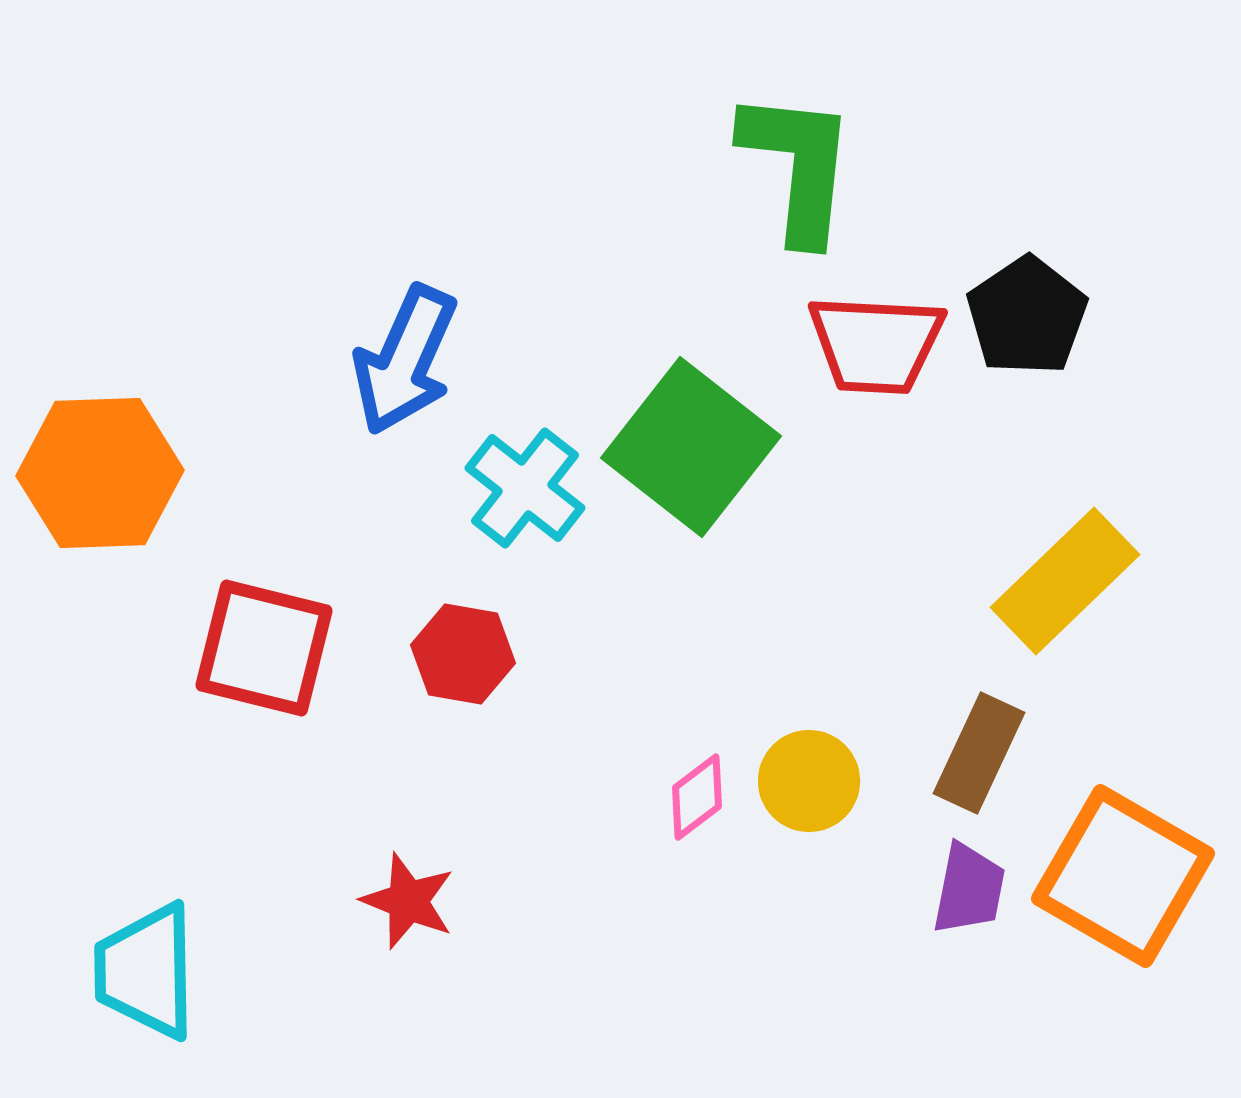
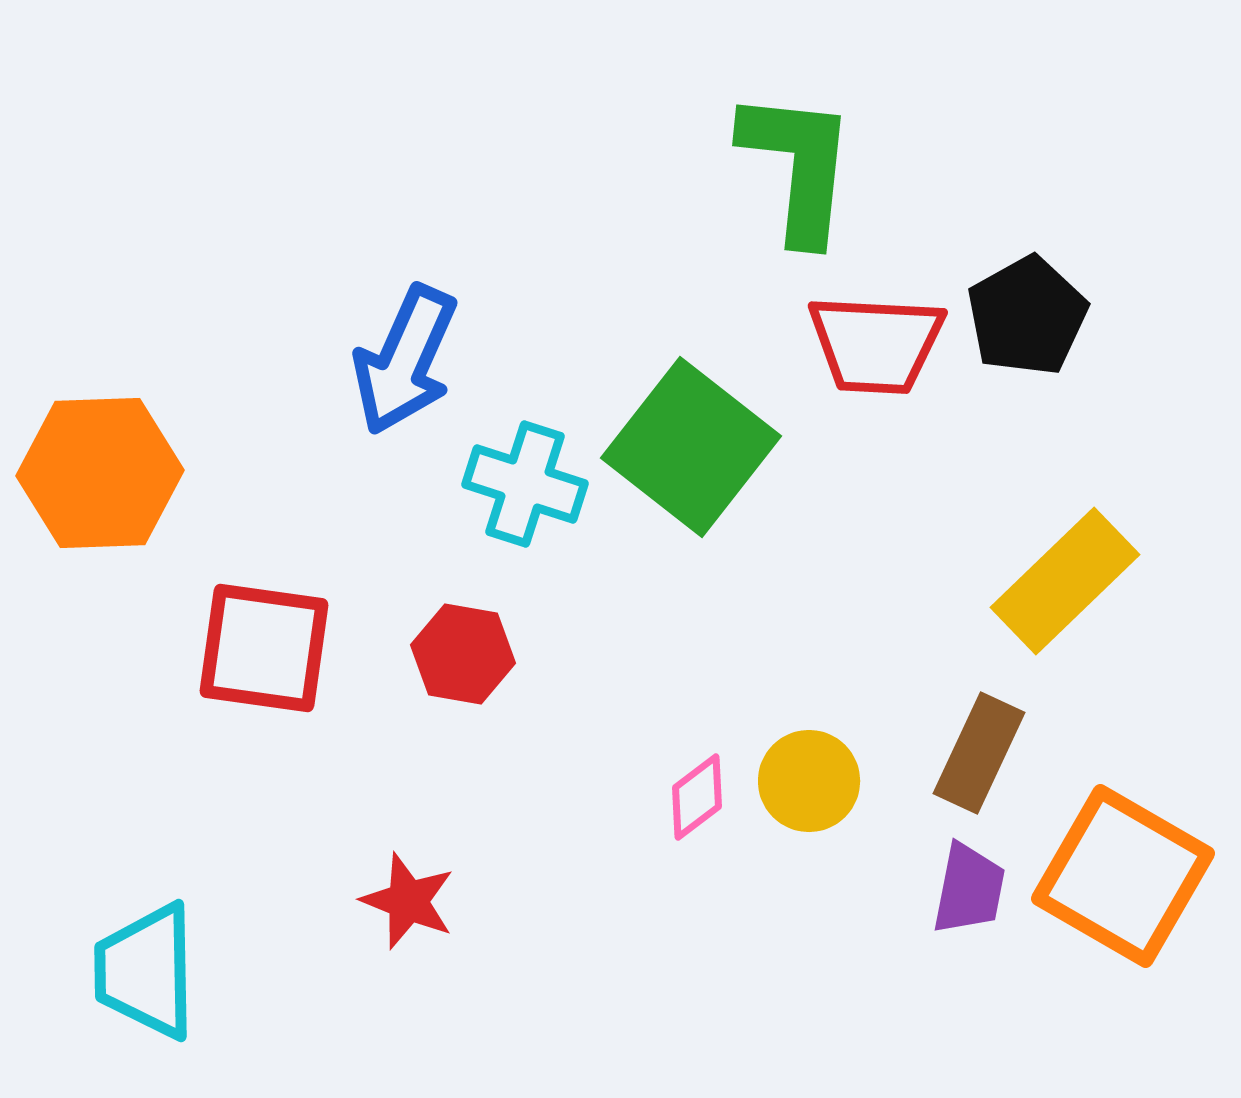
black pentagon: rotated 5 degrees clockwise
cyan cross: moved 4 px up; rotated 20 degrees counterclockwise
red square: rotated 6 degrees counterclockwise
